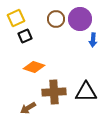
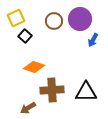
brown circle: moved 2 px left, 2 px down
black square: rotated 24 degrees counterclockwise
blue arrow: rotated 24 degrees clockwise
brown cross: moved 2 px left, 2 px up
